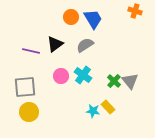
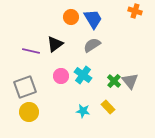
gray semicircle: moved 7 px right
gray square: rotated 15 degrees counterclockwise
cyan star: moved 10 px left
